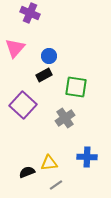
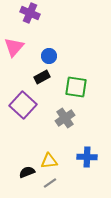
pink triangle: moved 1 px left, 1 px up
black rectangle: moved 2 px left, 2 px down
yellow triangle: moved 2 px up
gray line: moved 6 px left, 2 px up
